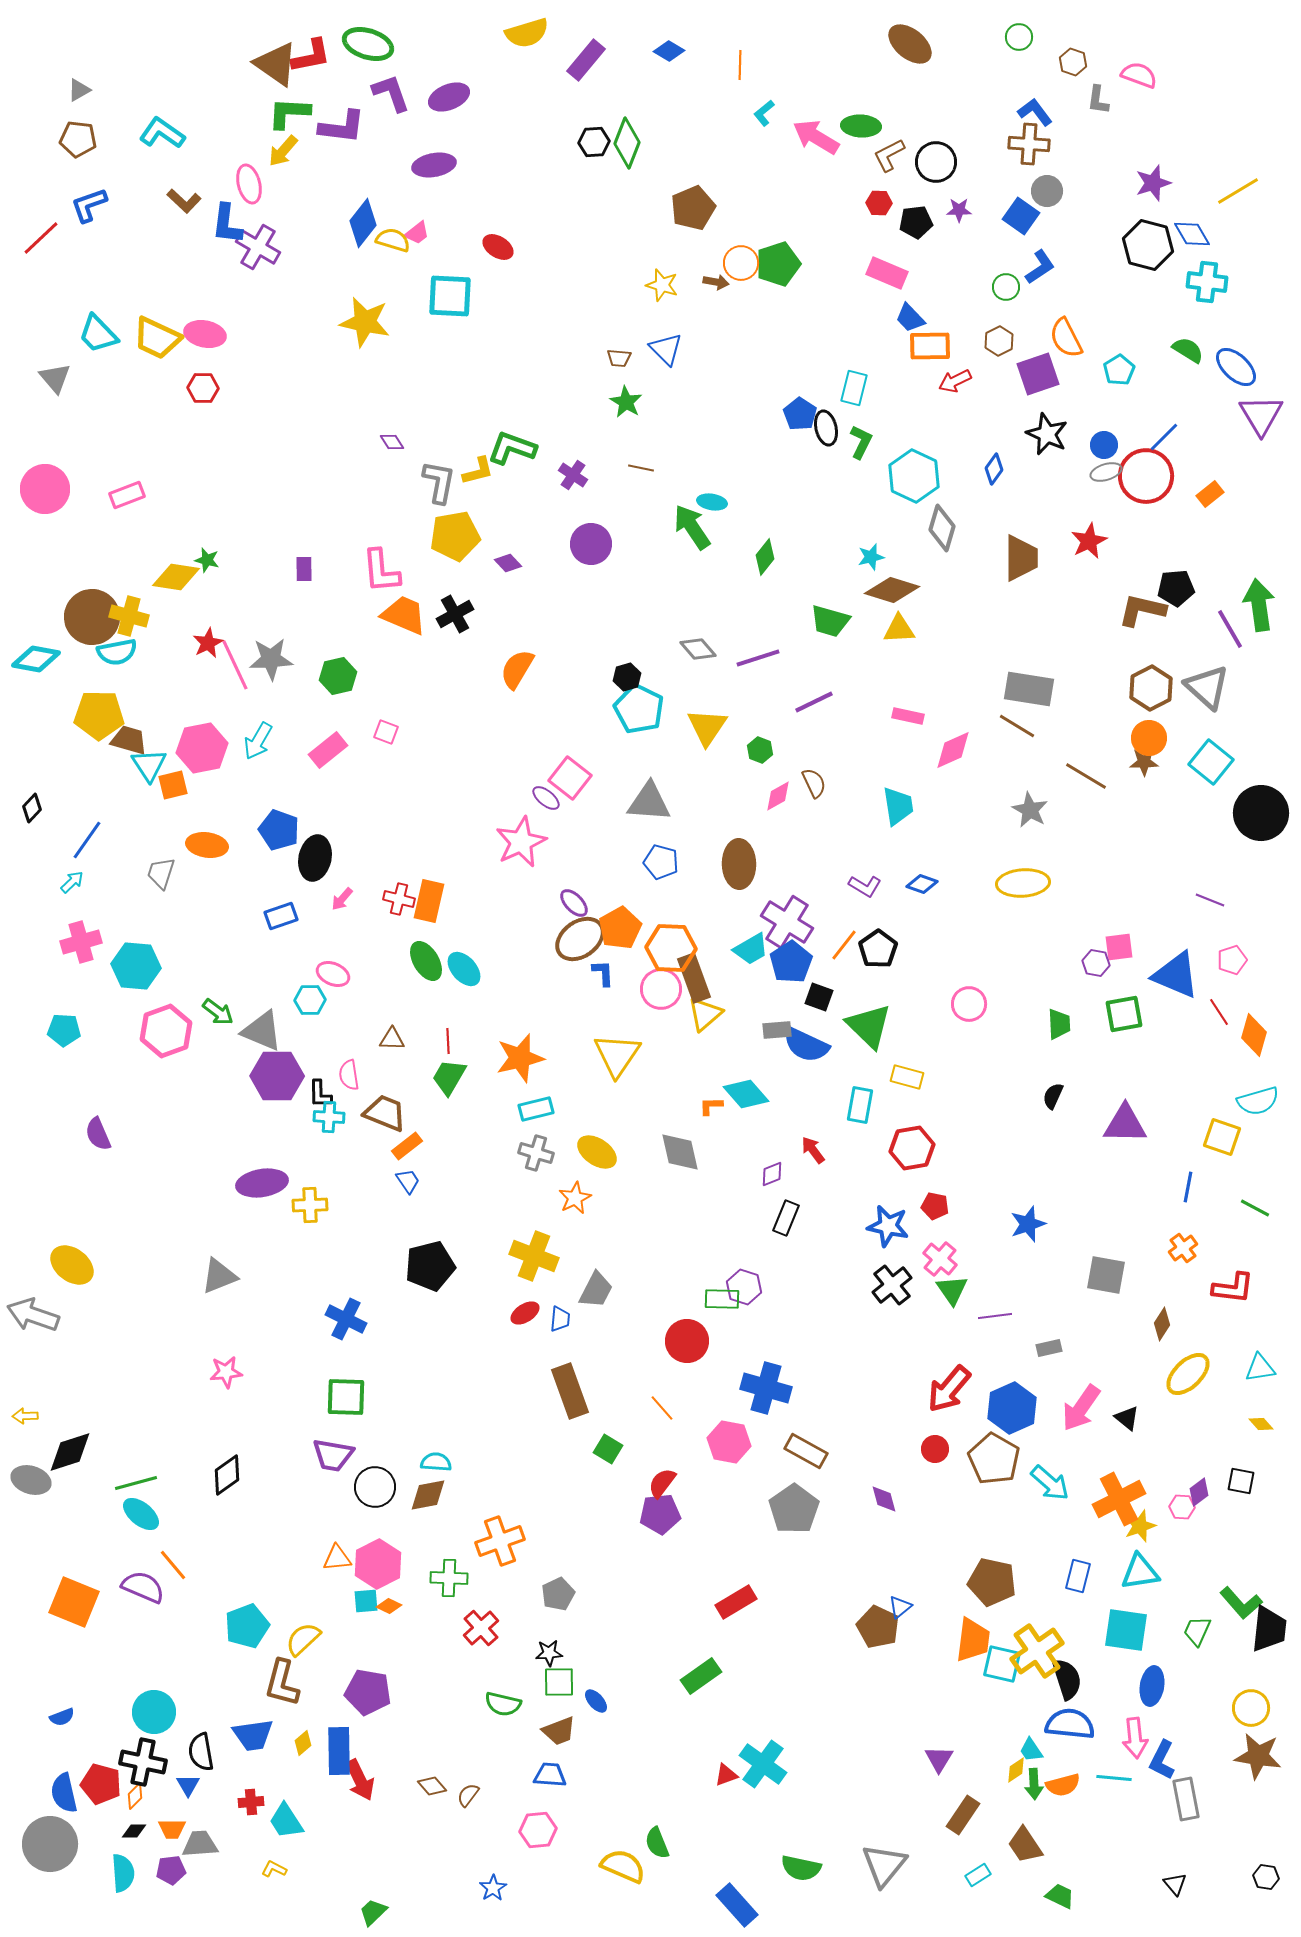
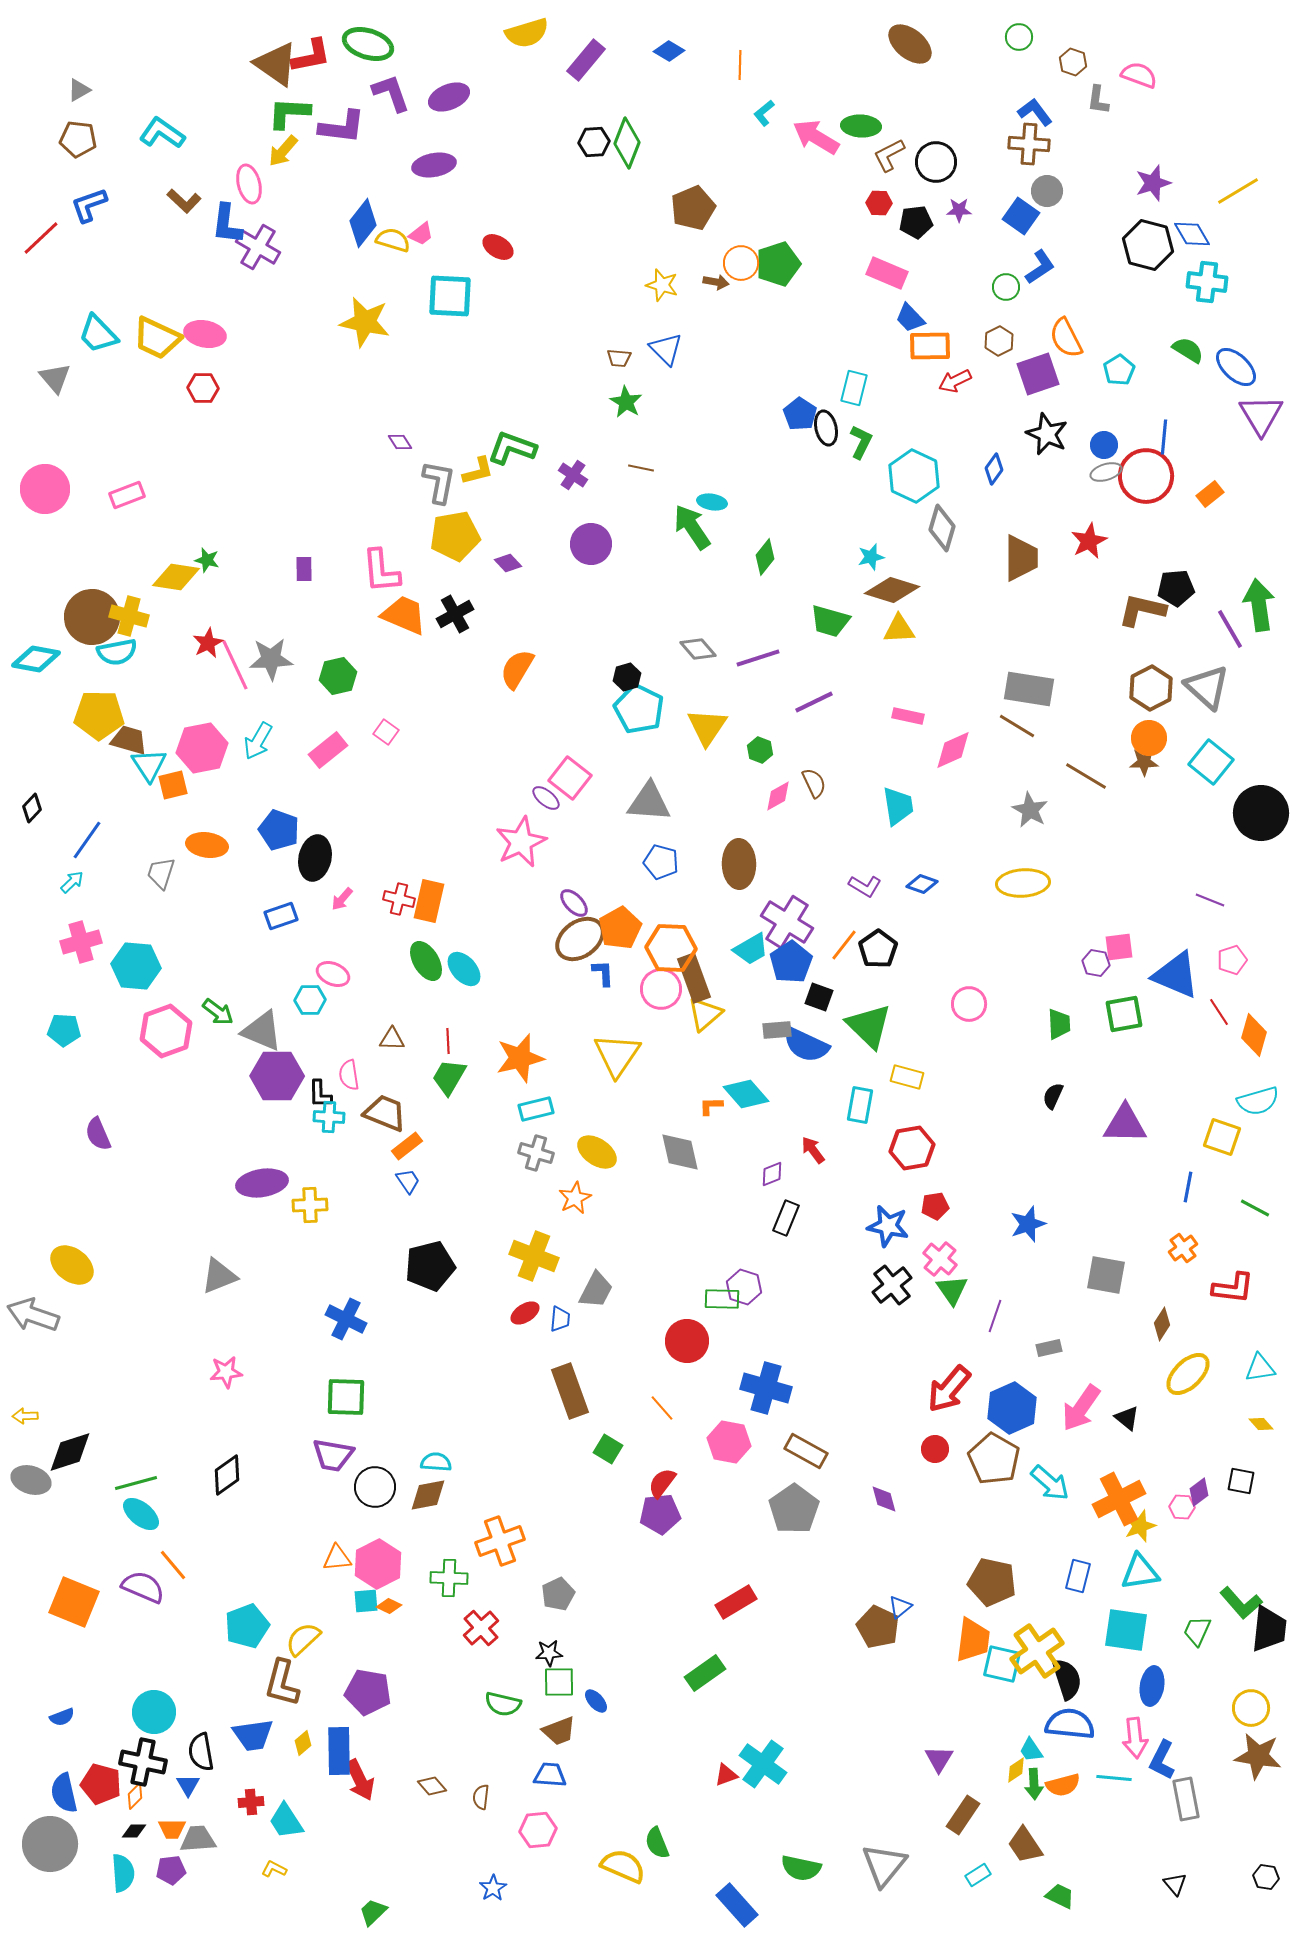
pink trapezoid at (417, 233): moved 4 px right, 1 px down
blue line at (1164, 437): rotated 40 degrees counterclockwise
purple diamond at (392, 442): moved 8 px right
pink square at (386, 732): rotated 15 degrees clockwise
red pentagon at (935, 1206): rotated 20 degrees counterclockwise
purple line at (995, 1316): rotated 64 degrees counterclockwise
green rectangle at (701, 1676): moved 4 px right, 3 px up
brown semicircle at (468, 1795): moved 13 px right, 2 px down; rotated 30 degrees counterclockwise
gray trapezoid at (200, 1844): moved 2 px left, 5 px up
